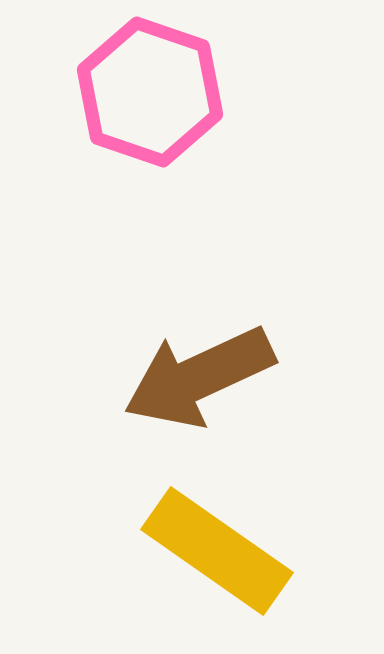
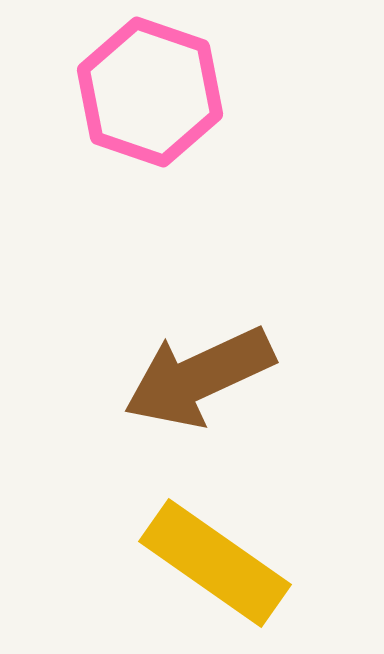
yellow rectangle: moved 2 px left, 12 px down
